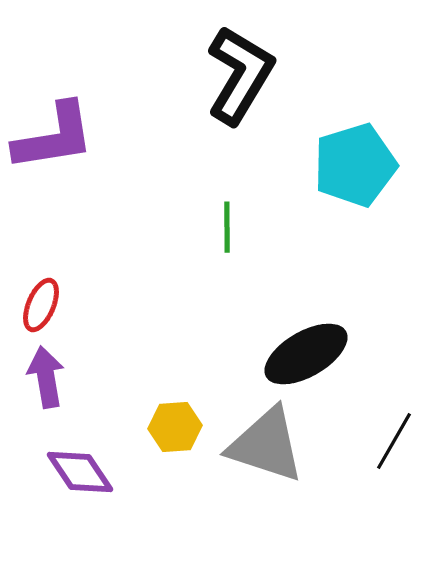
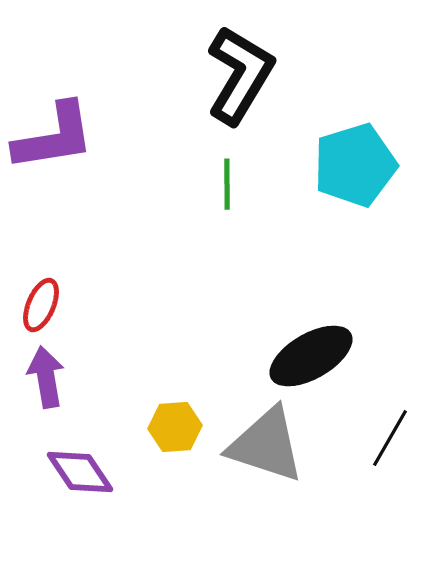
green line: moved 43 px up
black ellipse: moved 5 px right, 2 px down
black line: moved 4 px left, 3 px up
